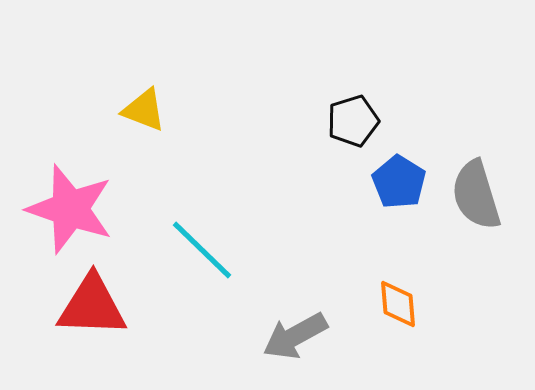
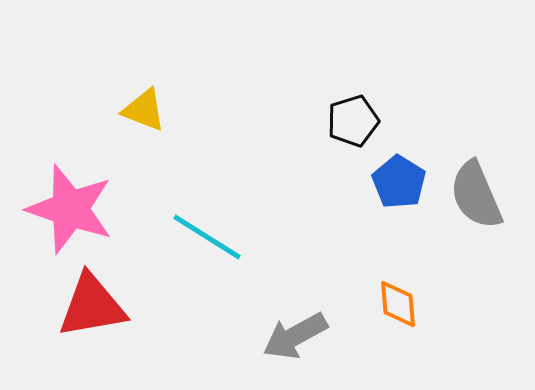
gray semicircle: rotated 6 degrees counterclockwise
cyan line: moved 5 px right, 13 px up; rotated 12 degrees counterclockwise
red triangle: rotated 12 degrees counterclockwise
